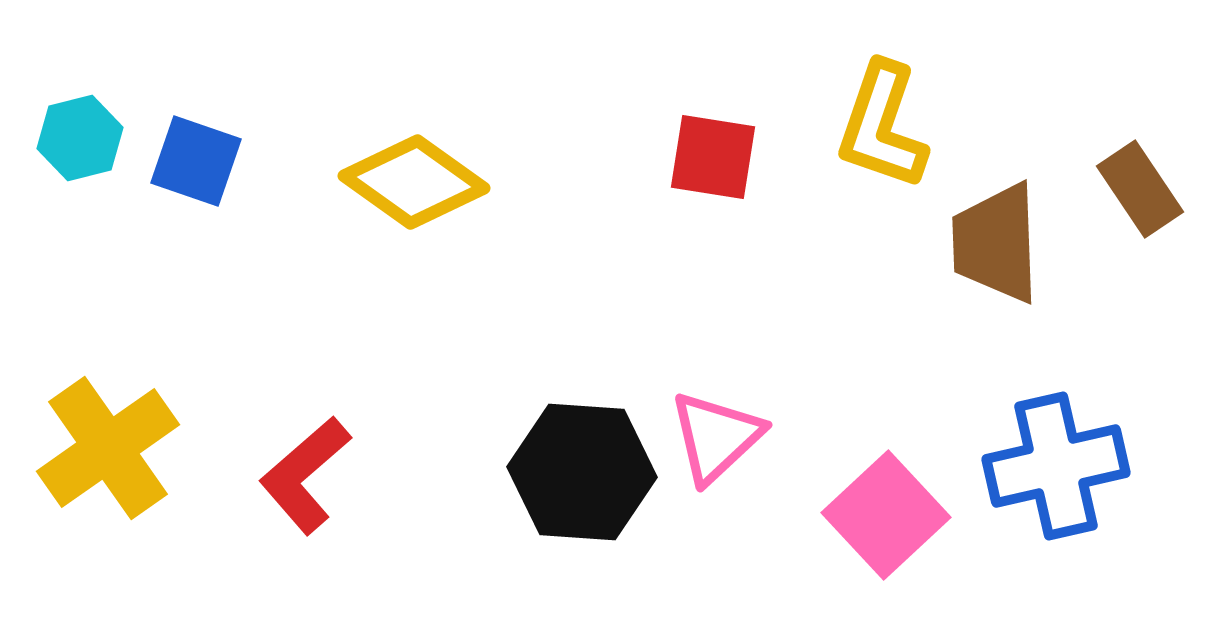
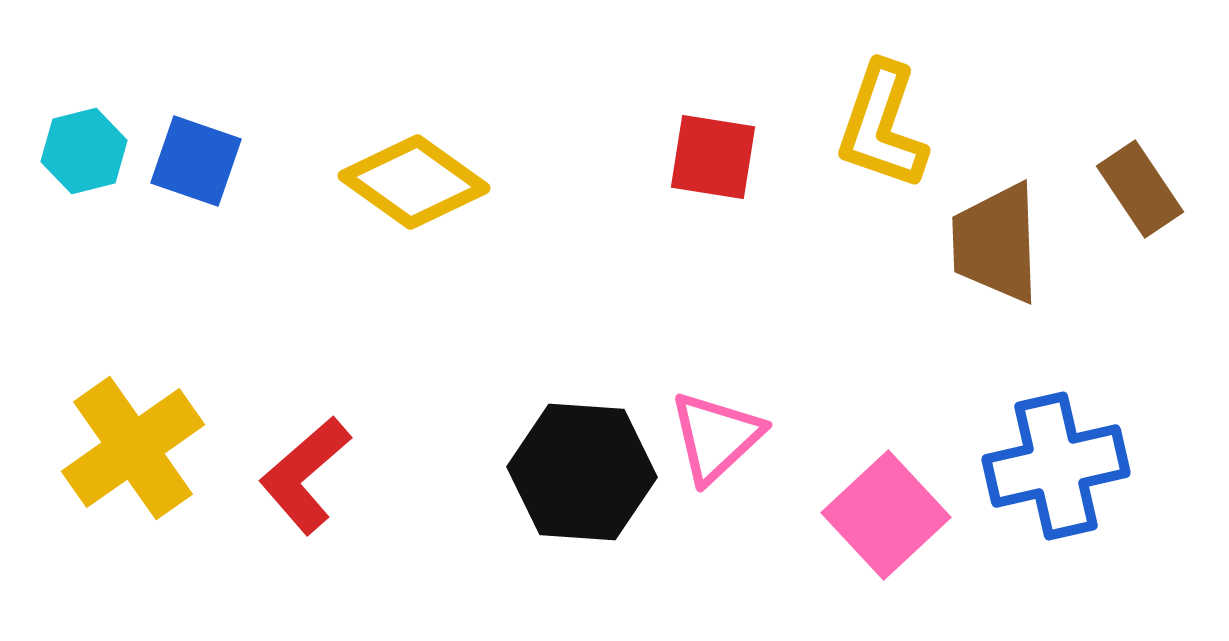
cyan hexagon: moved 4 px right, 13 px down
yellow cross: moved 25 px right
